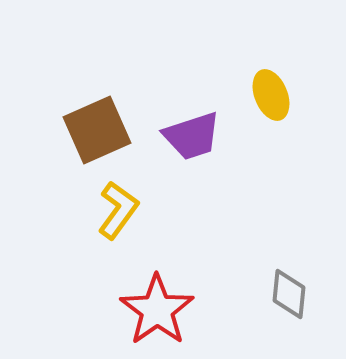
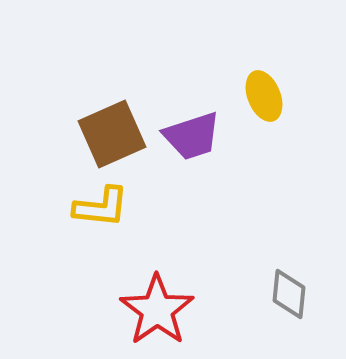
yellow ellipse: moved 7 px left, 1 px down
brown square: moved 15 px right, 4 px down
yellow L-shape: moved 17 px left, 3 px up; rotated 60 degrees clockwise
